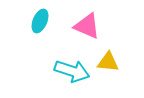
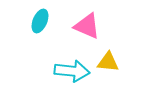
cyan arrow: rotated 12 degrees counterclockwise
